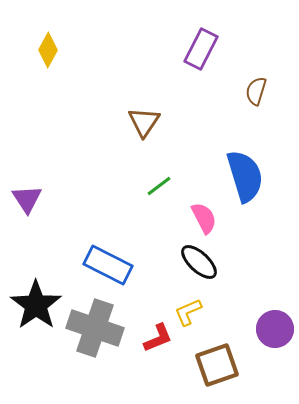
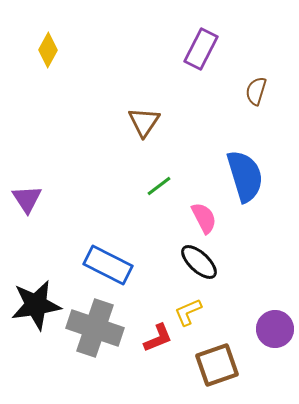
black star: rotated 27 degrees clockwise
